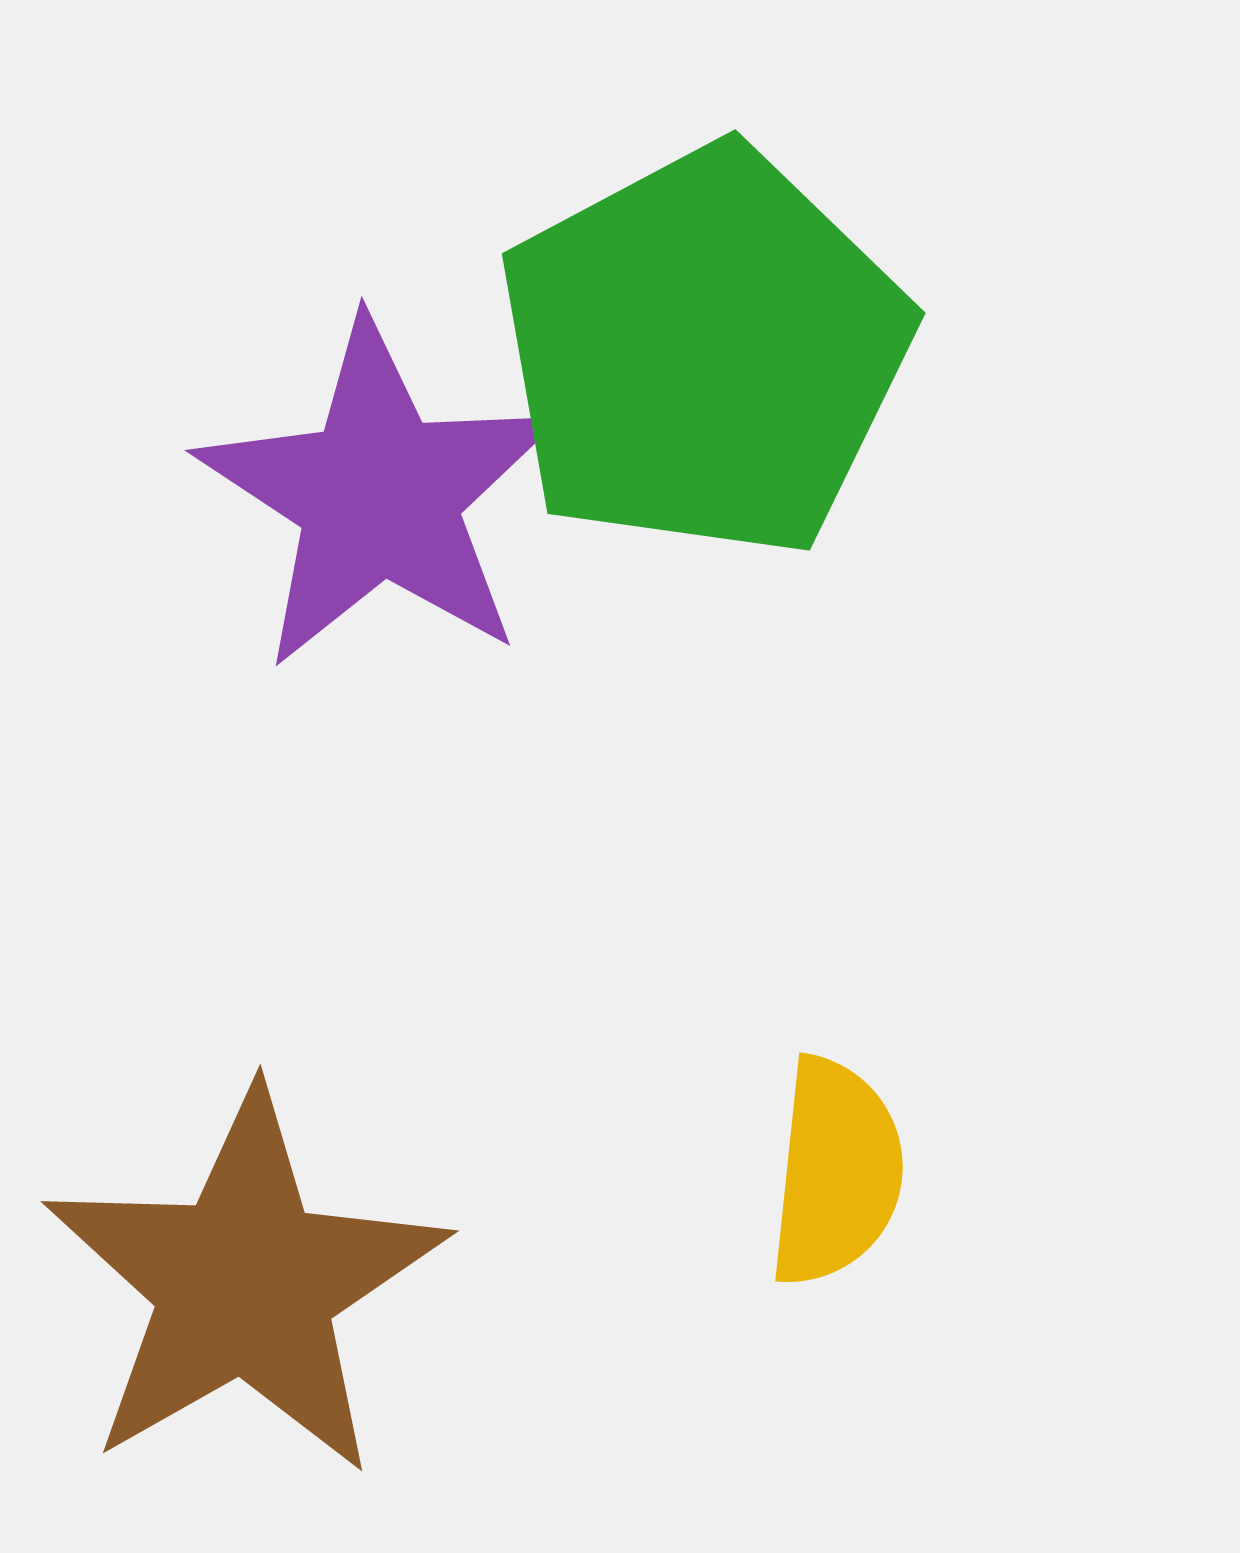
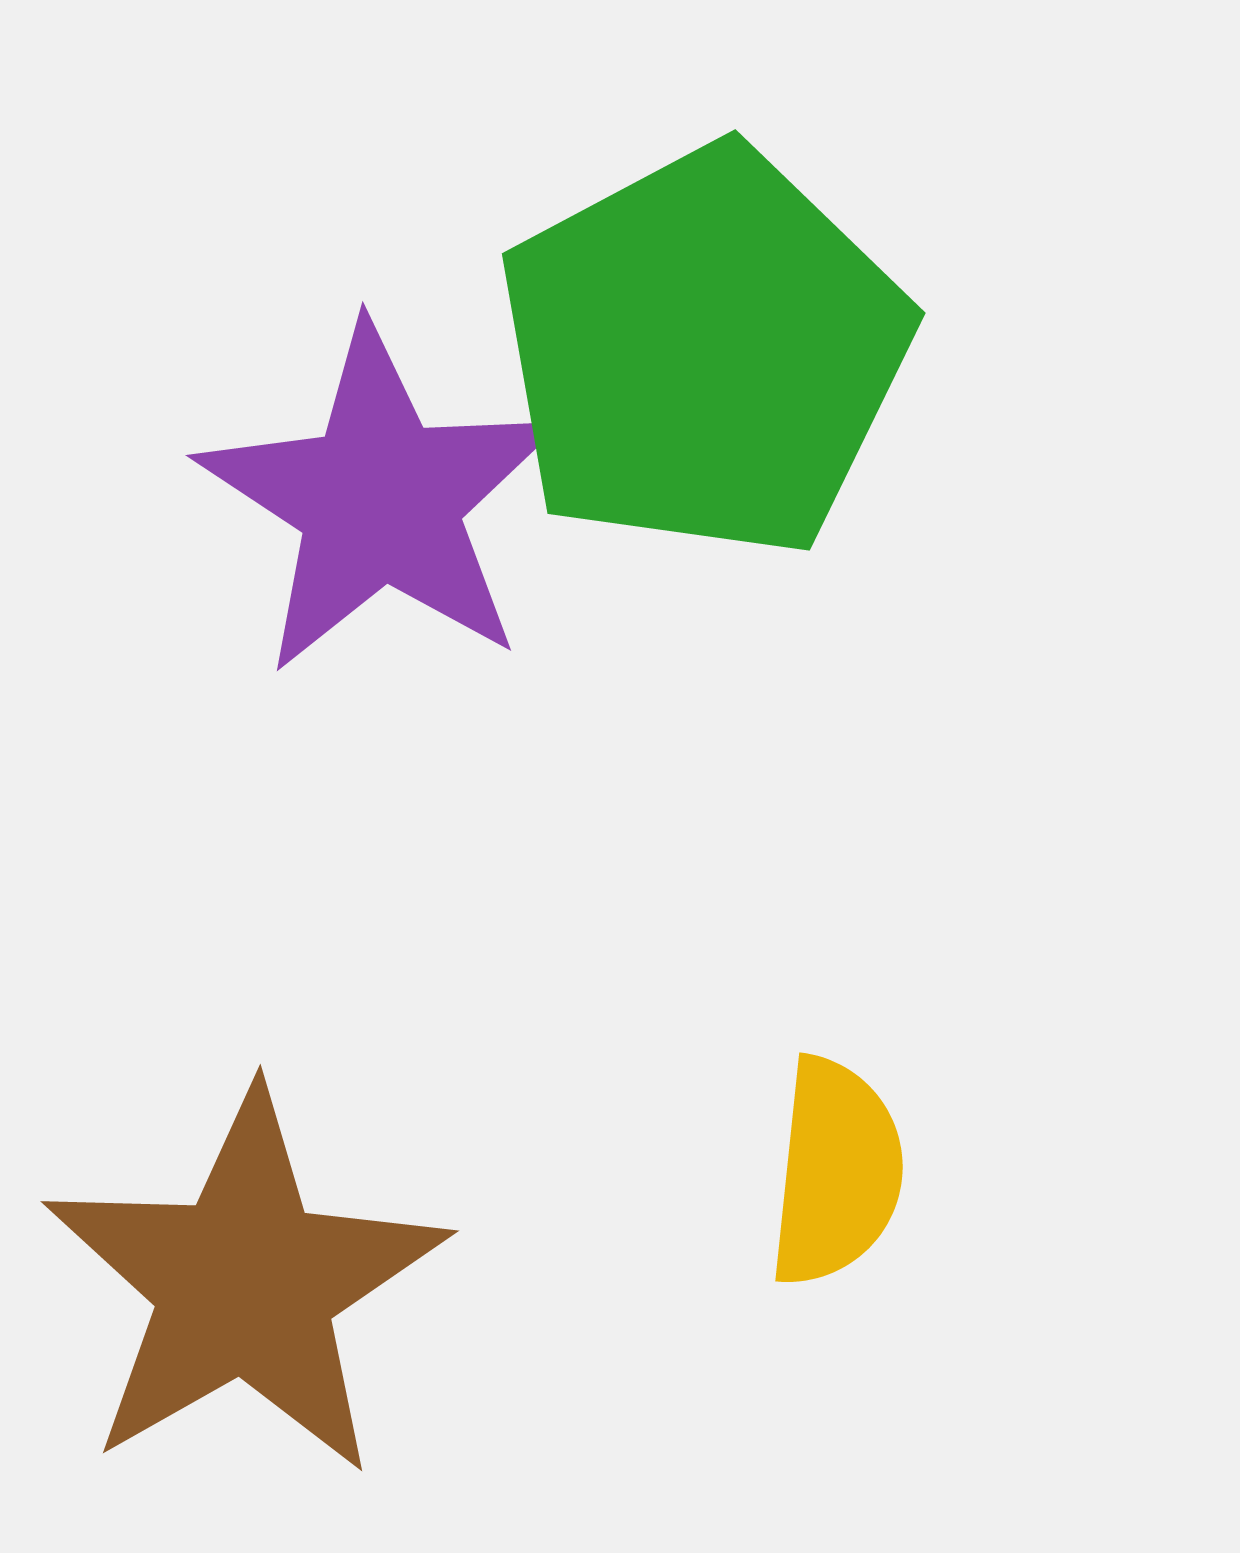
purple star: moved 1 px right, 5 px down
